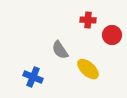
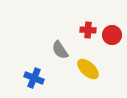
red cross: moved 10 px down
blue cross: moved 1 px right, 1 px down
